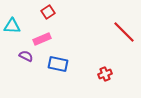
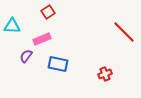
purple semicircle: rotated 80 degrees counterclockwise
